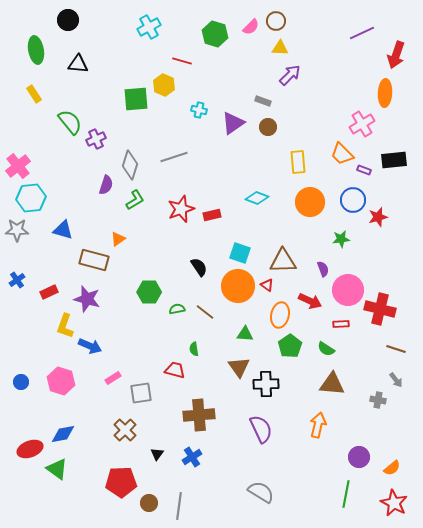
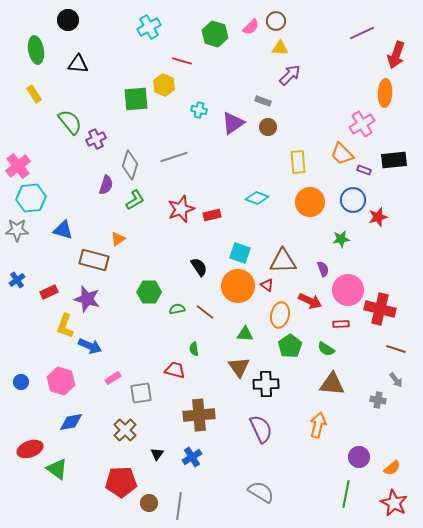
blue diamond at (63, 434): moved 8 px right, 12 px up
